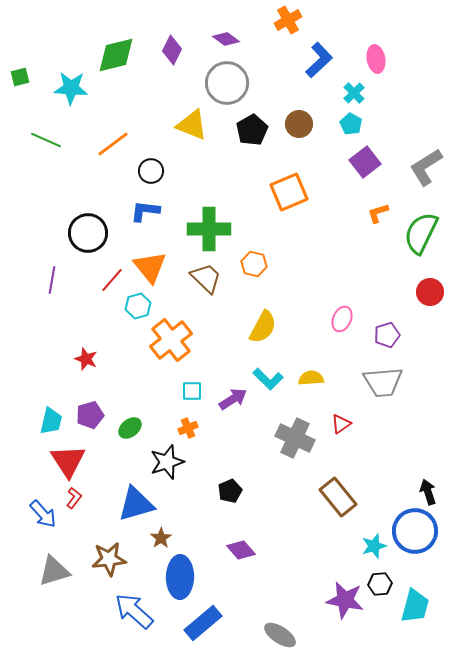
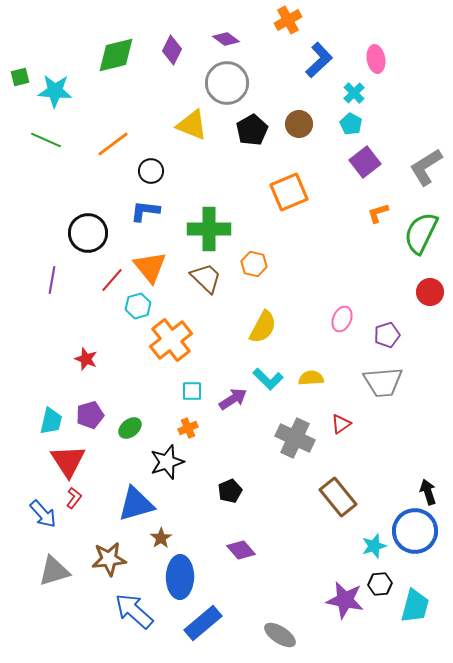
cyan star at (71, 88): moved 16 px left, 3 px down
